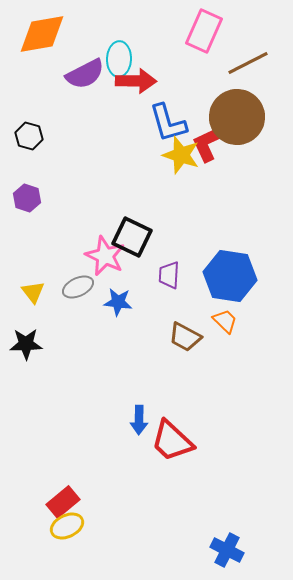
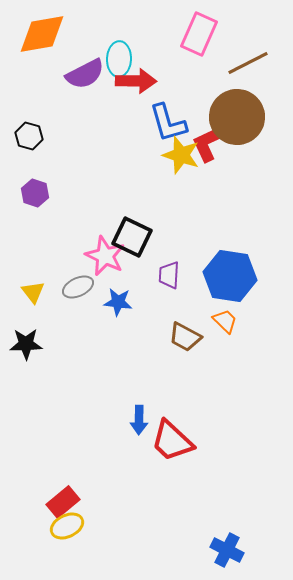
pink rectangle: moved 5 px left, 3 px down
purple hexagon: moved 8 px right, 5 px up
